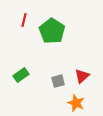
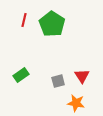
green pentagon: moved 7 px up
red triangle: rotated 21 degrees counterclockwise
orange star: rotated 12 degrees counterclockwise
